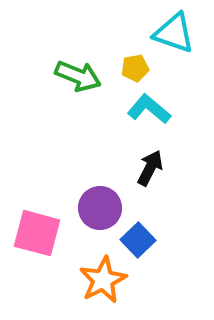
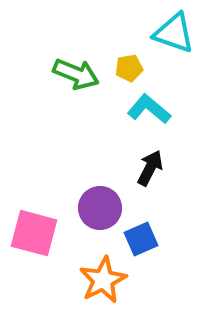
yellow pentagon: moved 6 px left
green arrow: moved 2 px left, 2 px up
pink square: moved 3 px left
blue square: moved 3 px right, 1 px up; rotated 20 degrees clockwise
